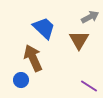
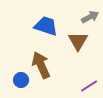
blue trapezoid: moved 2 px right, 2 px up; rotated 25 degrees counterclockwise
brown triangle: moved 1 px left, 1 px down
brown arrow: moved 8 px right, 7 px down
purple line: rotated 66 degrees counterclockwise
